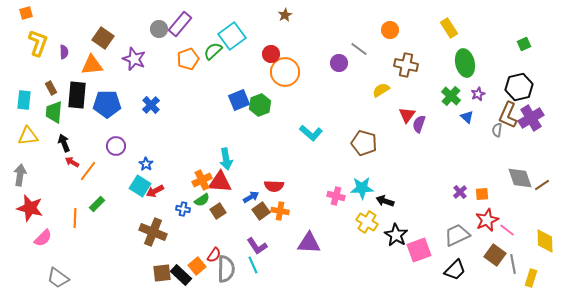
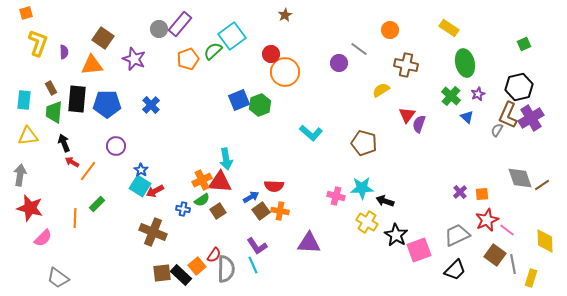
yellow rectangle at (449, 28): rotated 24 degrees counterclockwise
black rectangle at (77, 95): moved 4 px down
gray semicircle at (497, 130): rotated 24 degrees clockwise
blue star at (146, 164): moved 5 px left, 6 px down
